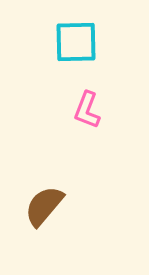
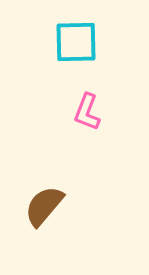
pink L-shape: moved 2 px down
